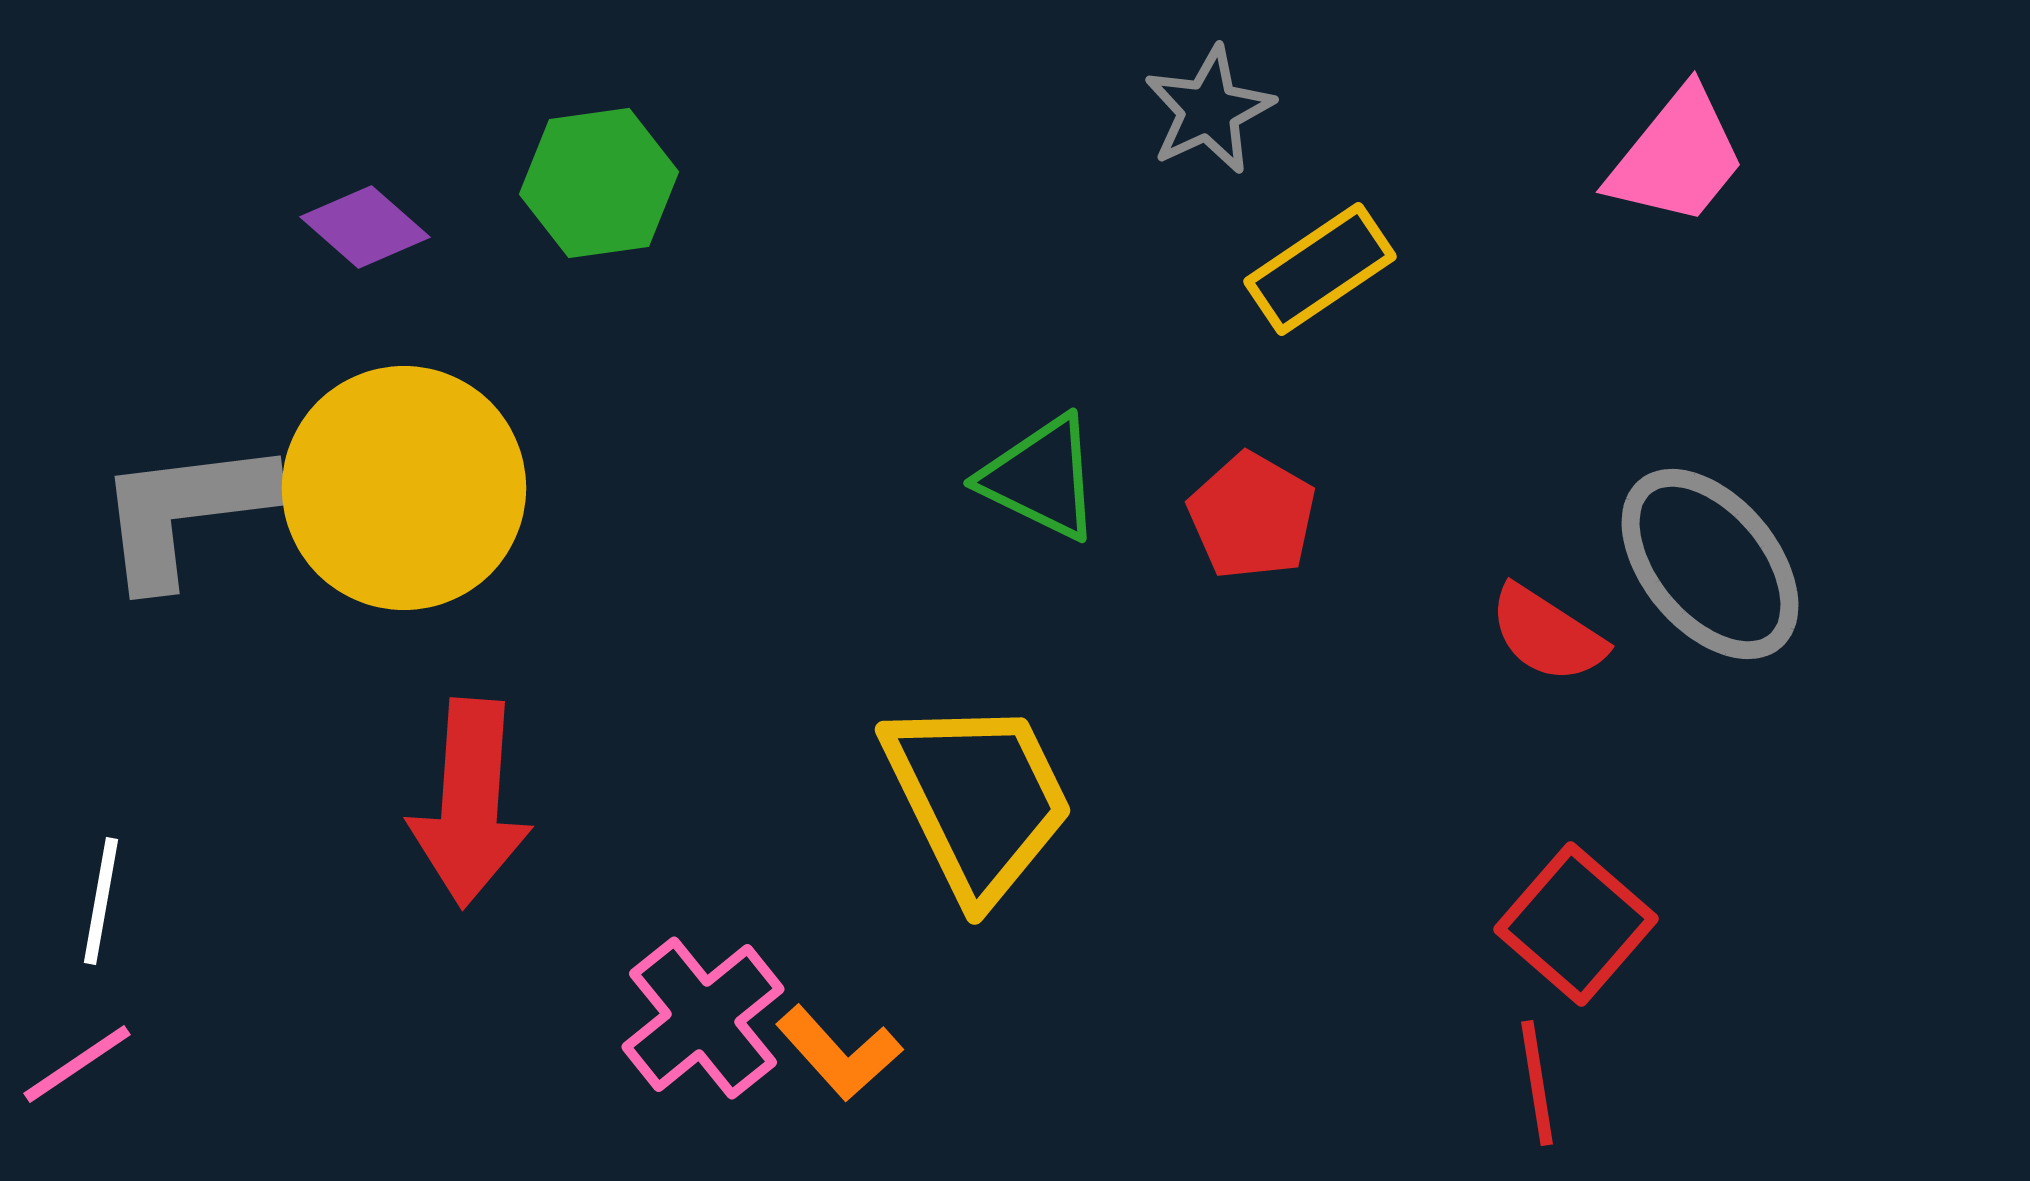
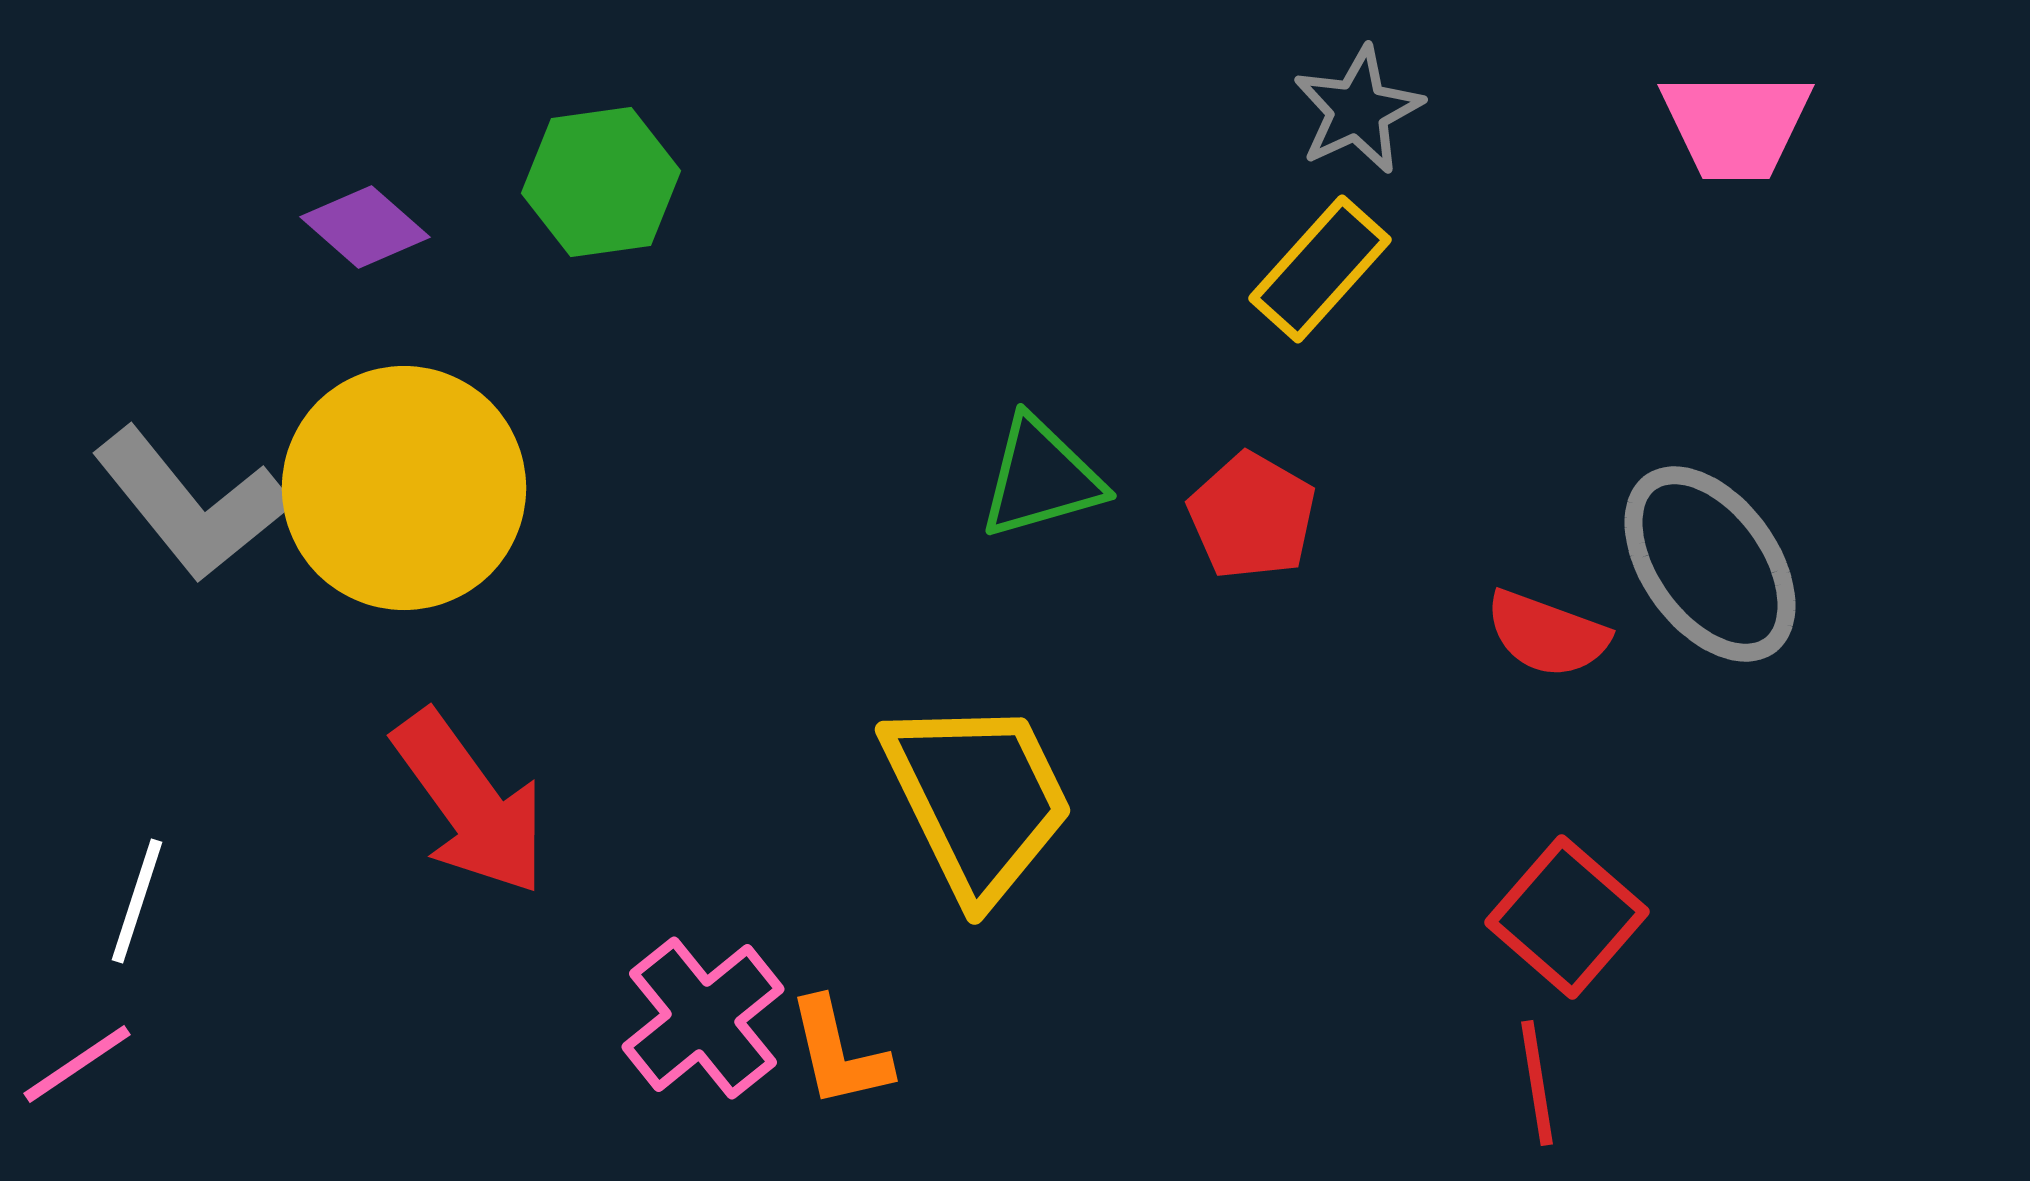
gray star: moved 149 px right
pink trapezoid: moved 59 px right, 32 px up; rotated 51 degrees clockwise
green hexagon: moved 2 px right, 1 px up
yellow rectangle: rotated 14 degrees counterclockwise
green triangle: rotated 42 degrees counterclockwise
gray L-shape: moved 6 px right, 8 px up; rotated 122 degrees counterclockwise
gray ellipse: rotated 4 degrees clockwise
red semicircle: rotated 13 degrees counterclockwise
red arrow: rotated 40 degrees counterclockwise
white line: moved 36 px right; rotated 8 degrees clockwise
red square: moved 9 px left, 7 px up
orange L-shape: rotated 29 degrees clockwise
